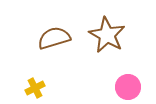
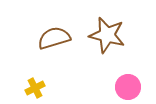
brown star: rotated 15 degrees counterclockwise
